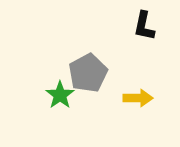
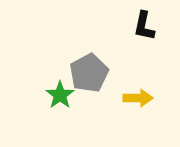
gray pentagon: moved 1 px right
